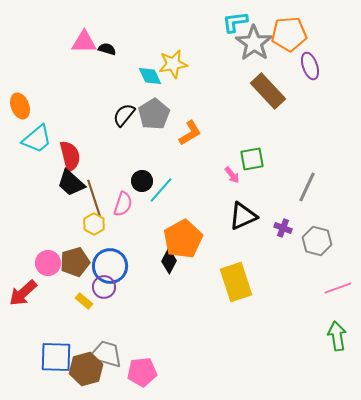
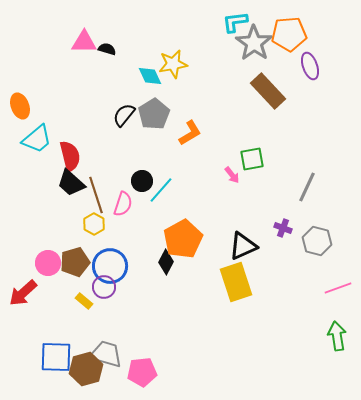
brown line at (94, 198): moved 2 px right, 3 px up
black triangle at (243, 216): moved 30 px down
black diamond at (169, 261): moved 3 px left, 1 px down
